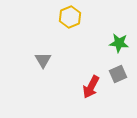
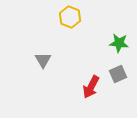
yellow hexagon: rotated 15 degrees counterclockwise
